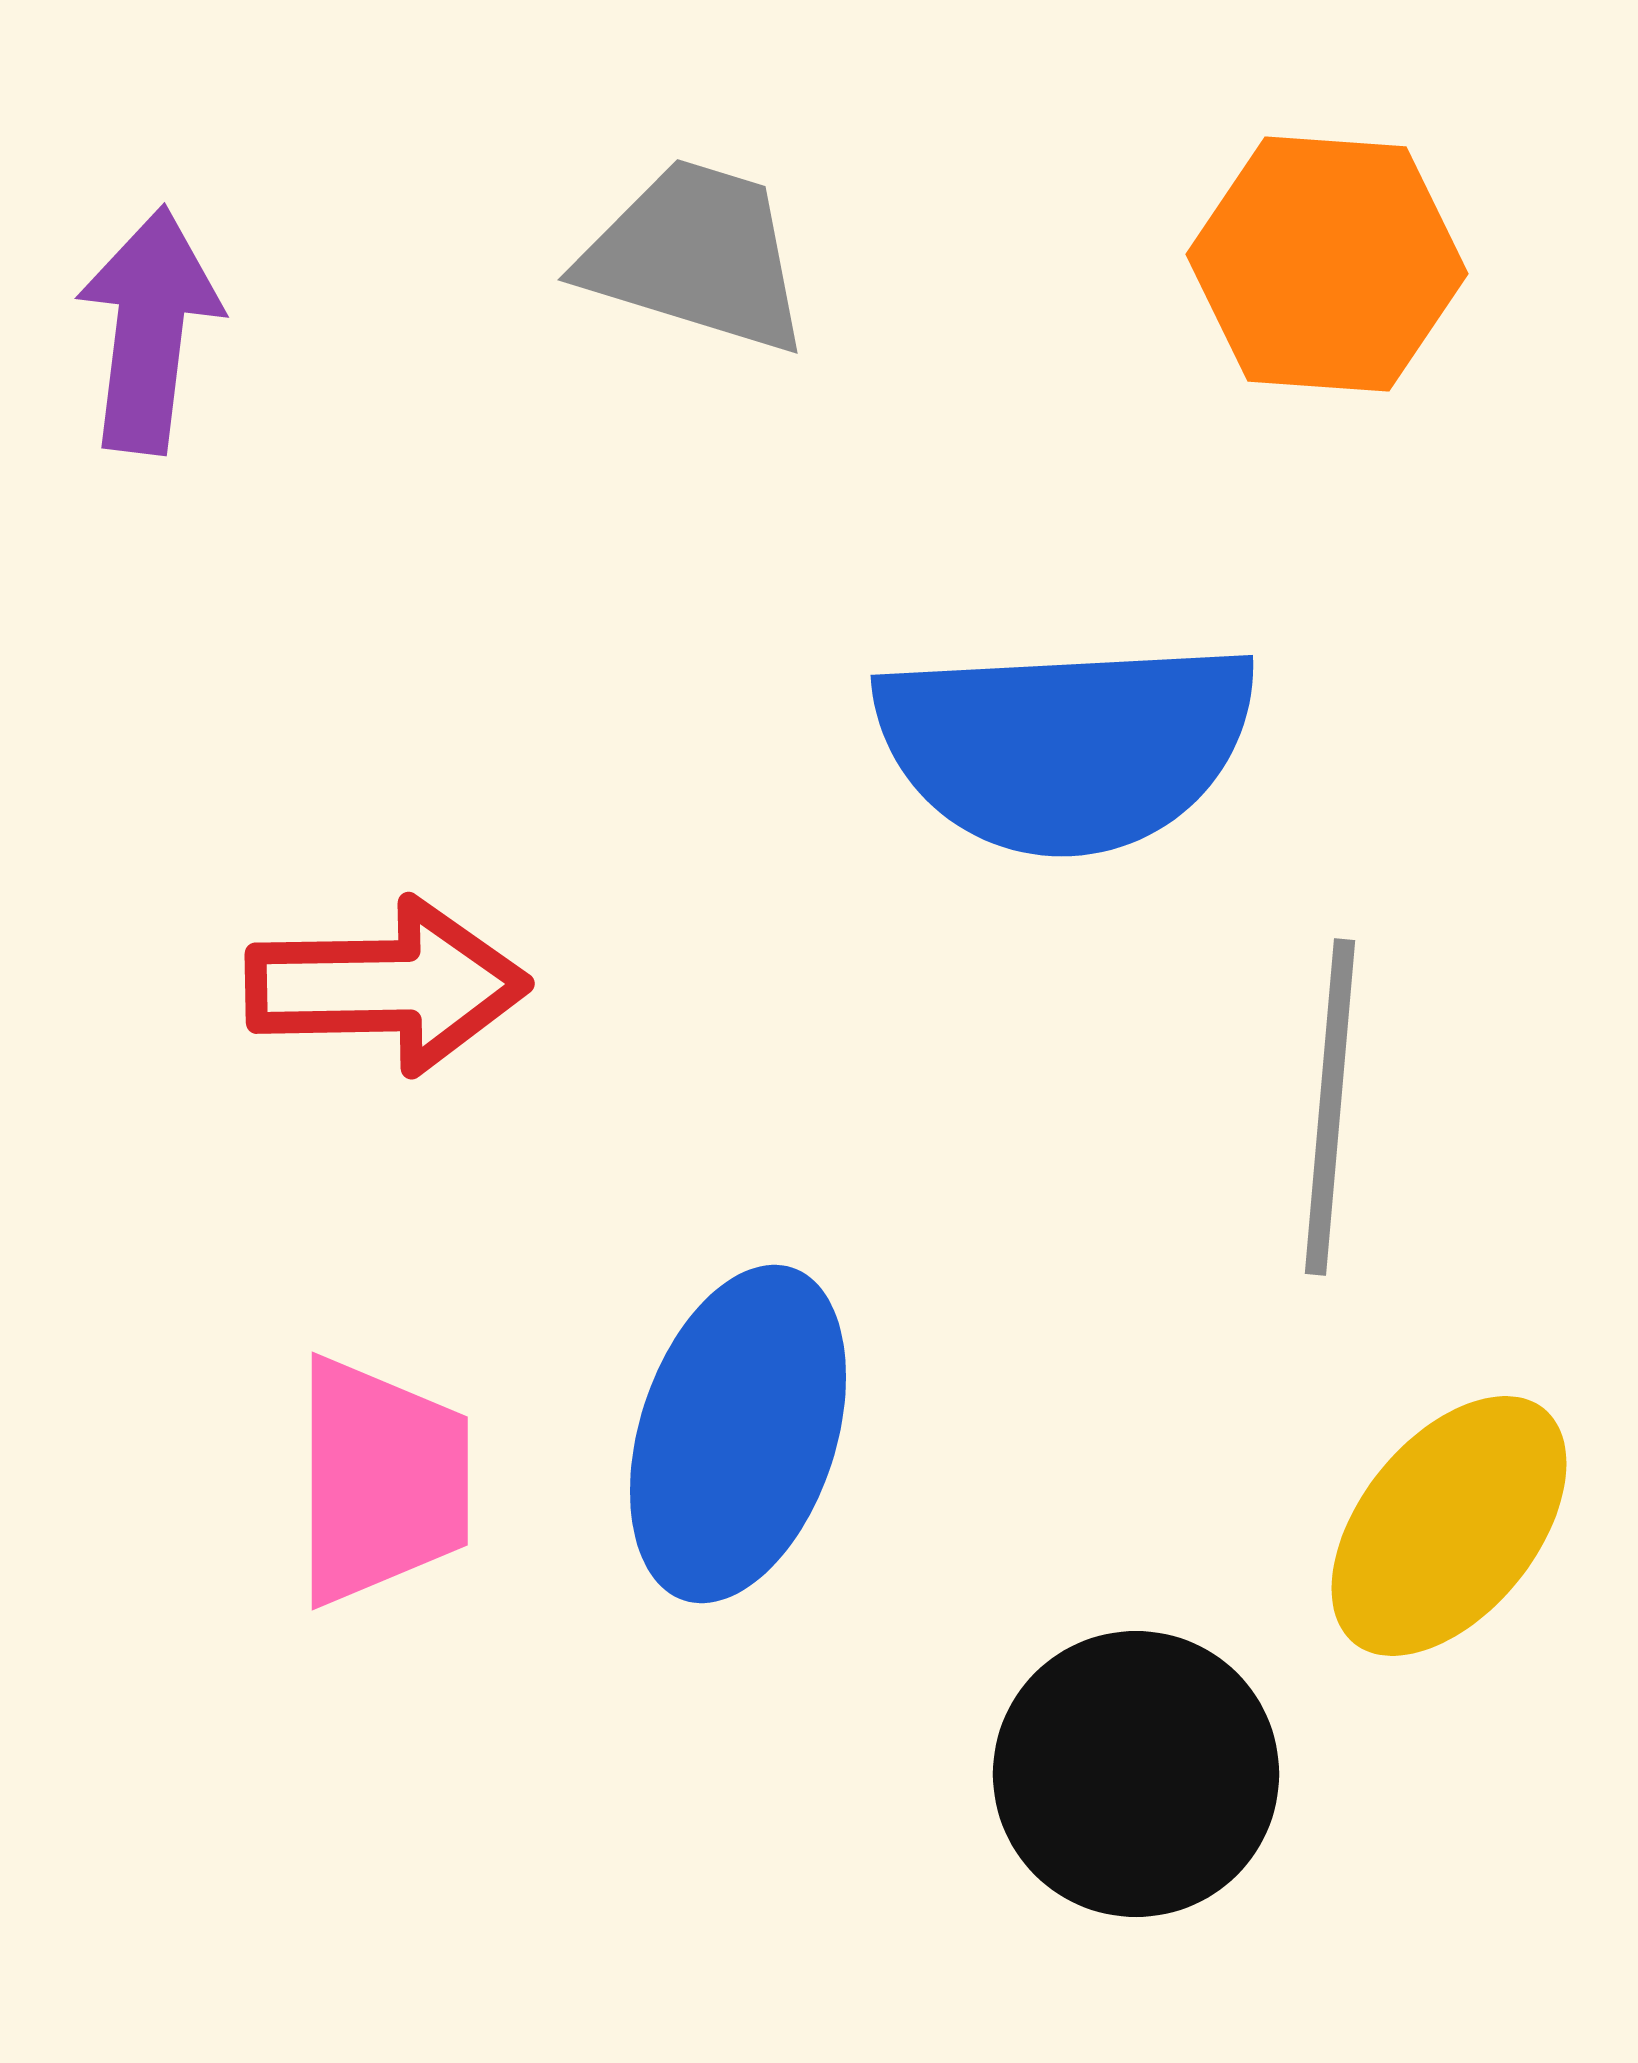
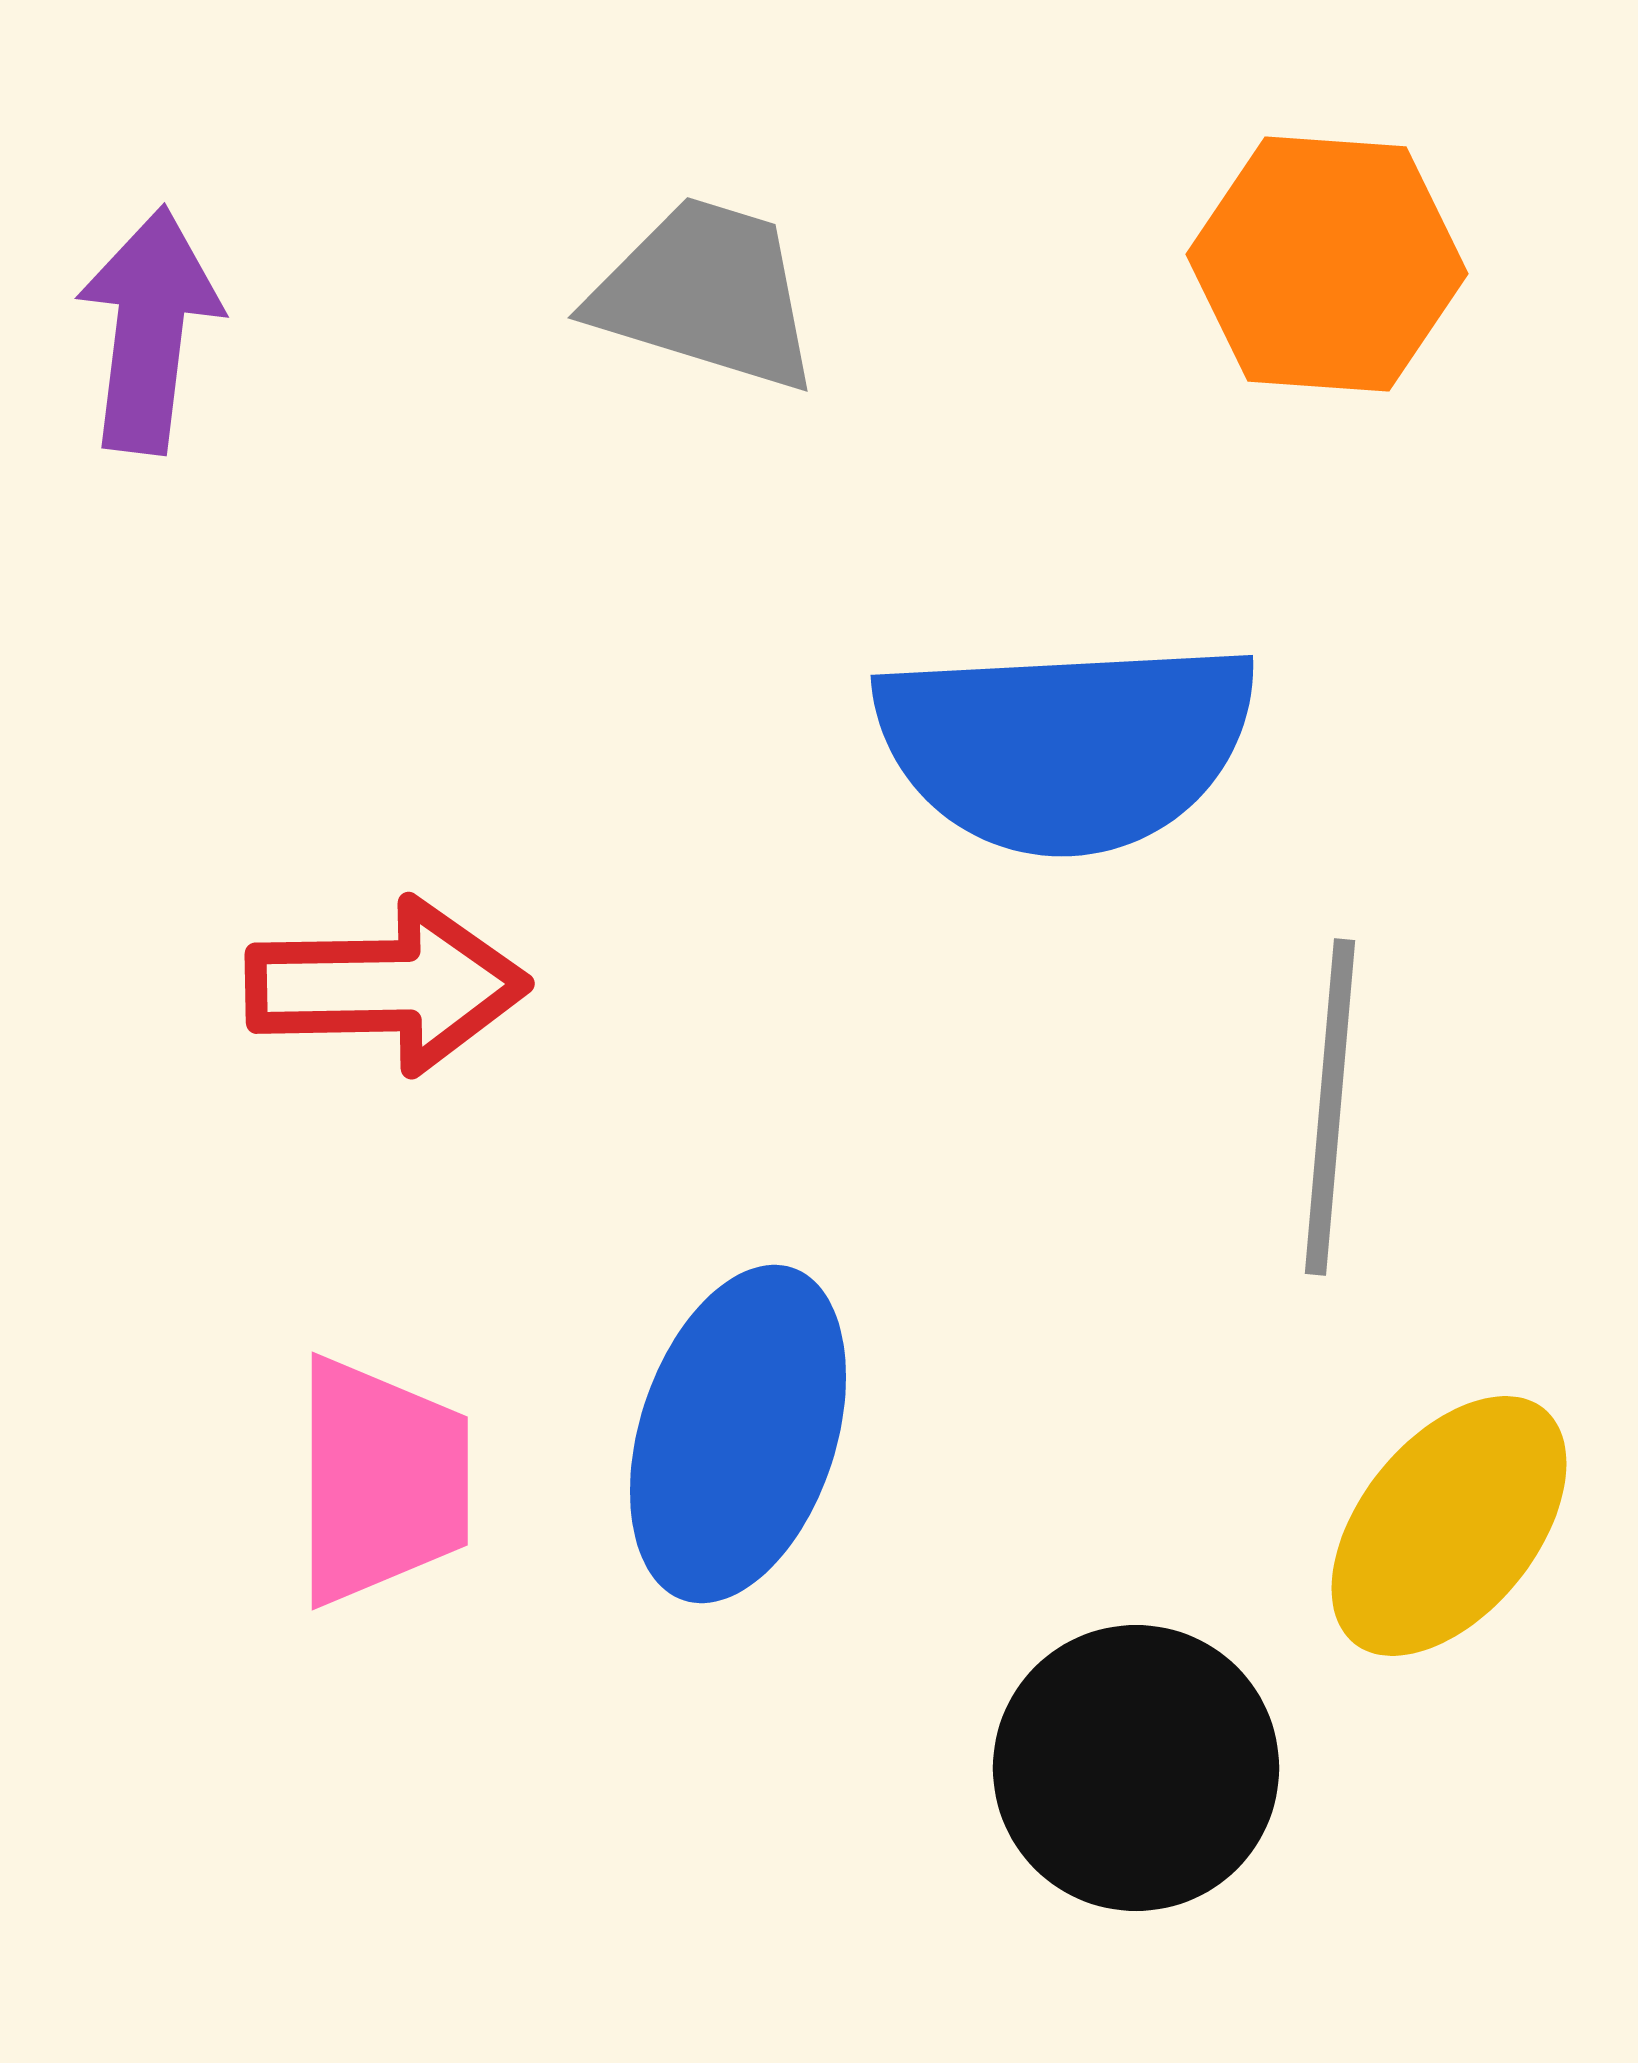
gray trapezoid: moved 10 px right, 38 px down
black circle: moved 6 px up
